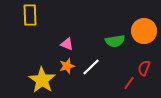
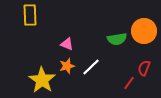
green semicircle: moved 2 px right, 2 px up
